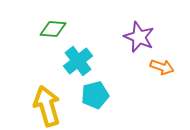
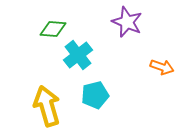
purple star: moved 12 px left, 15 px up
cyan cross: moved 6 px up
